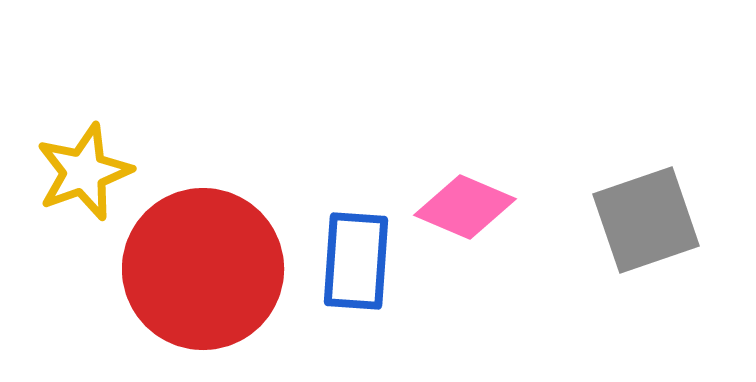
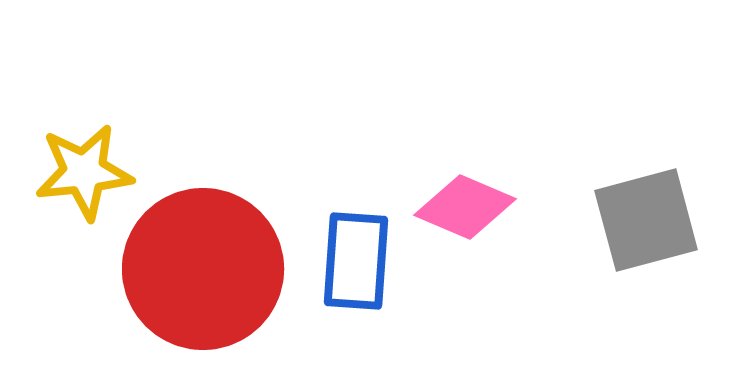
yellow star: rotated 14 degrees clockwise
gray square: rotated 4 degrees clockwise
